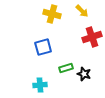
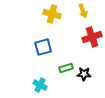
yellow arrow: moved 1 px right; rotated 24 degrees clockwise
black star: rotated 16 degrees counterclockwise
cyan cross: rotated 32 degrees clockwise
